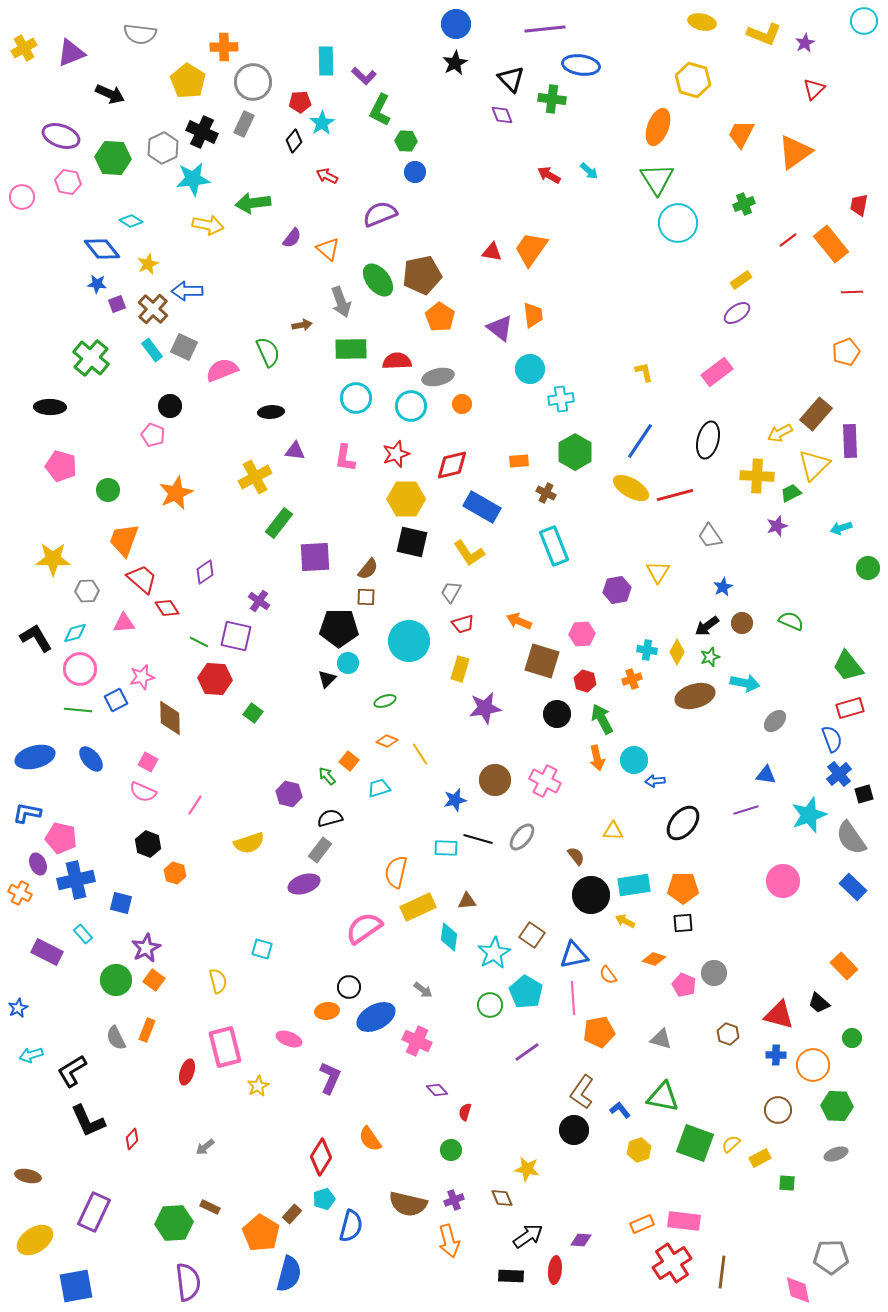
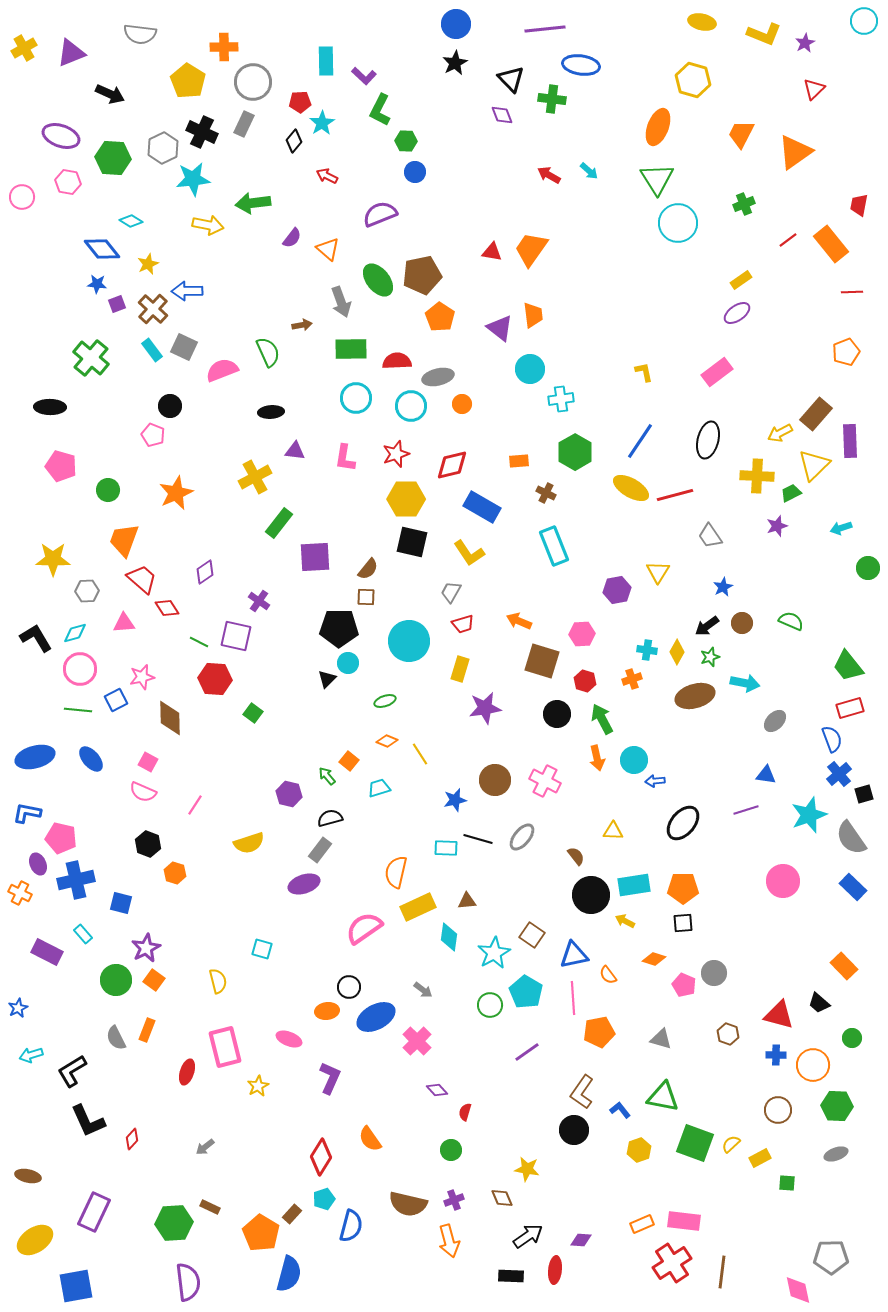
pink cross at (417, 1041): rotated 20 degrees clockwise
